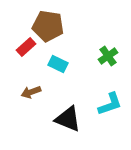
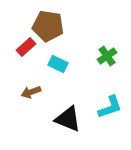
green cross: moved 1 px left
cyan L-shape: moved 3 px down
